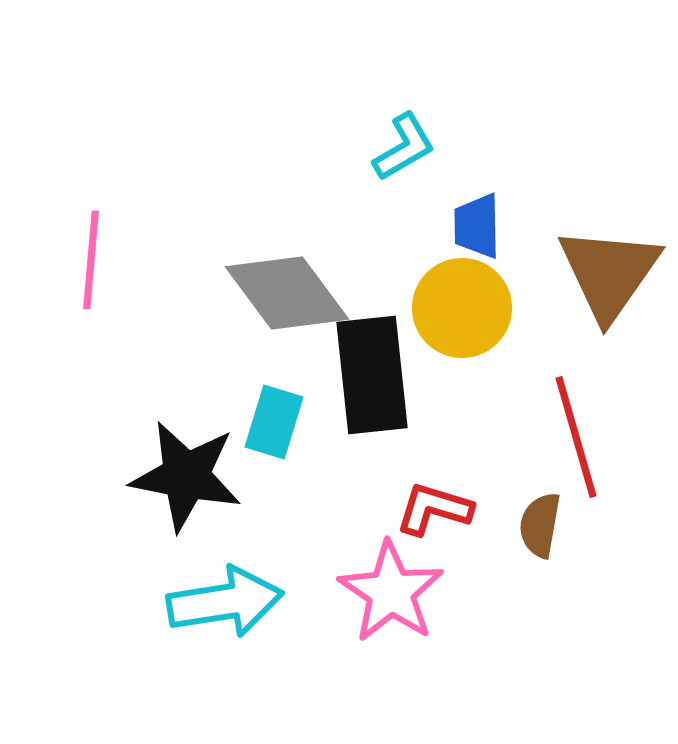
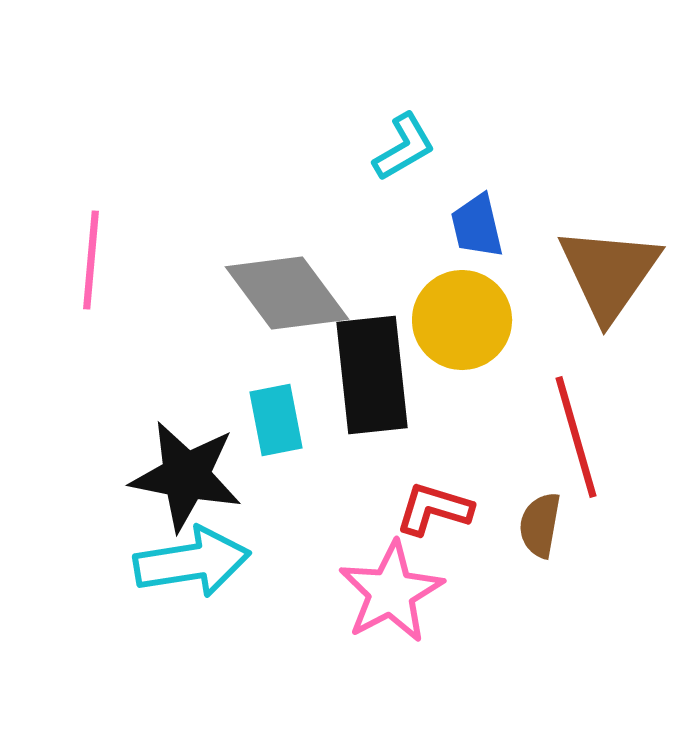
blue trapezoid: rotated 12 degrees counterclockwise
yellow circle: moved 12 px down
cyan rectangle: moved 2 px right, 2 px up; rotated 28 degrees counterclockwise
pink star: rotated 10 degrees clockwise
cyan arrow: moved 33 px left, 40 px up
